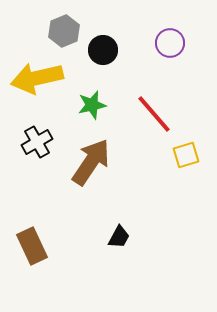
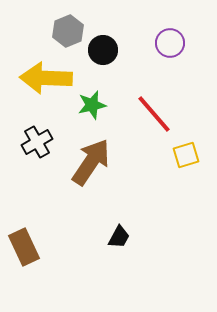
gray hexagon: moved 4 px right
yellow arrow: moved 9 px right; rotated 15 degrees clockwise
brown rectangle: moved 8 px left, 1 px down
